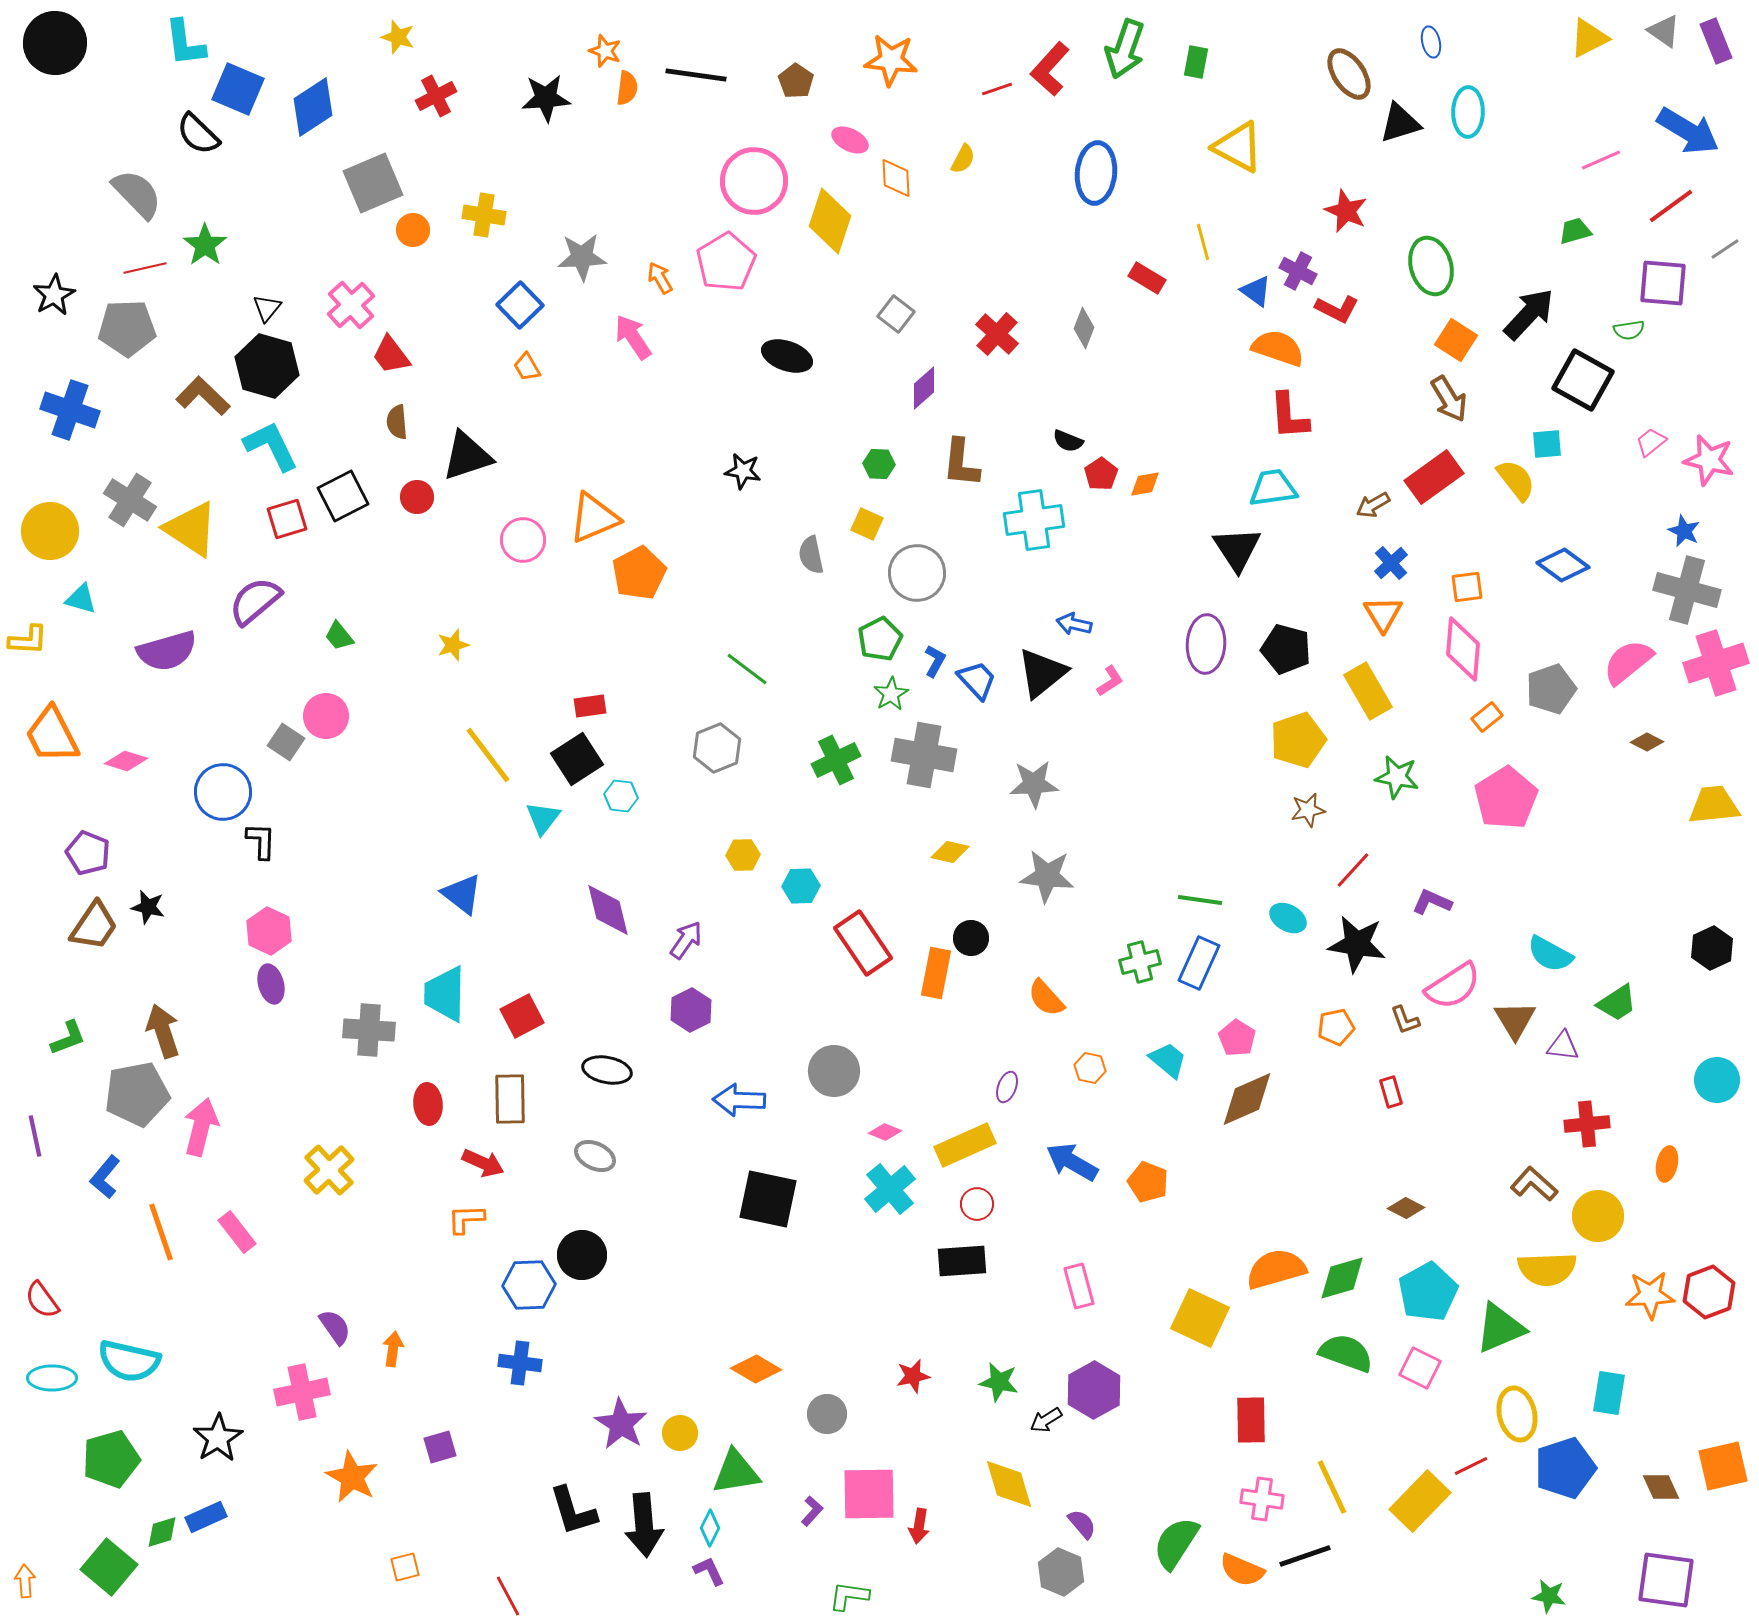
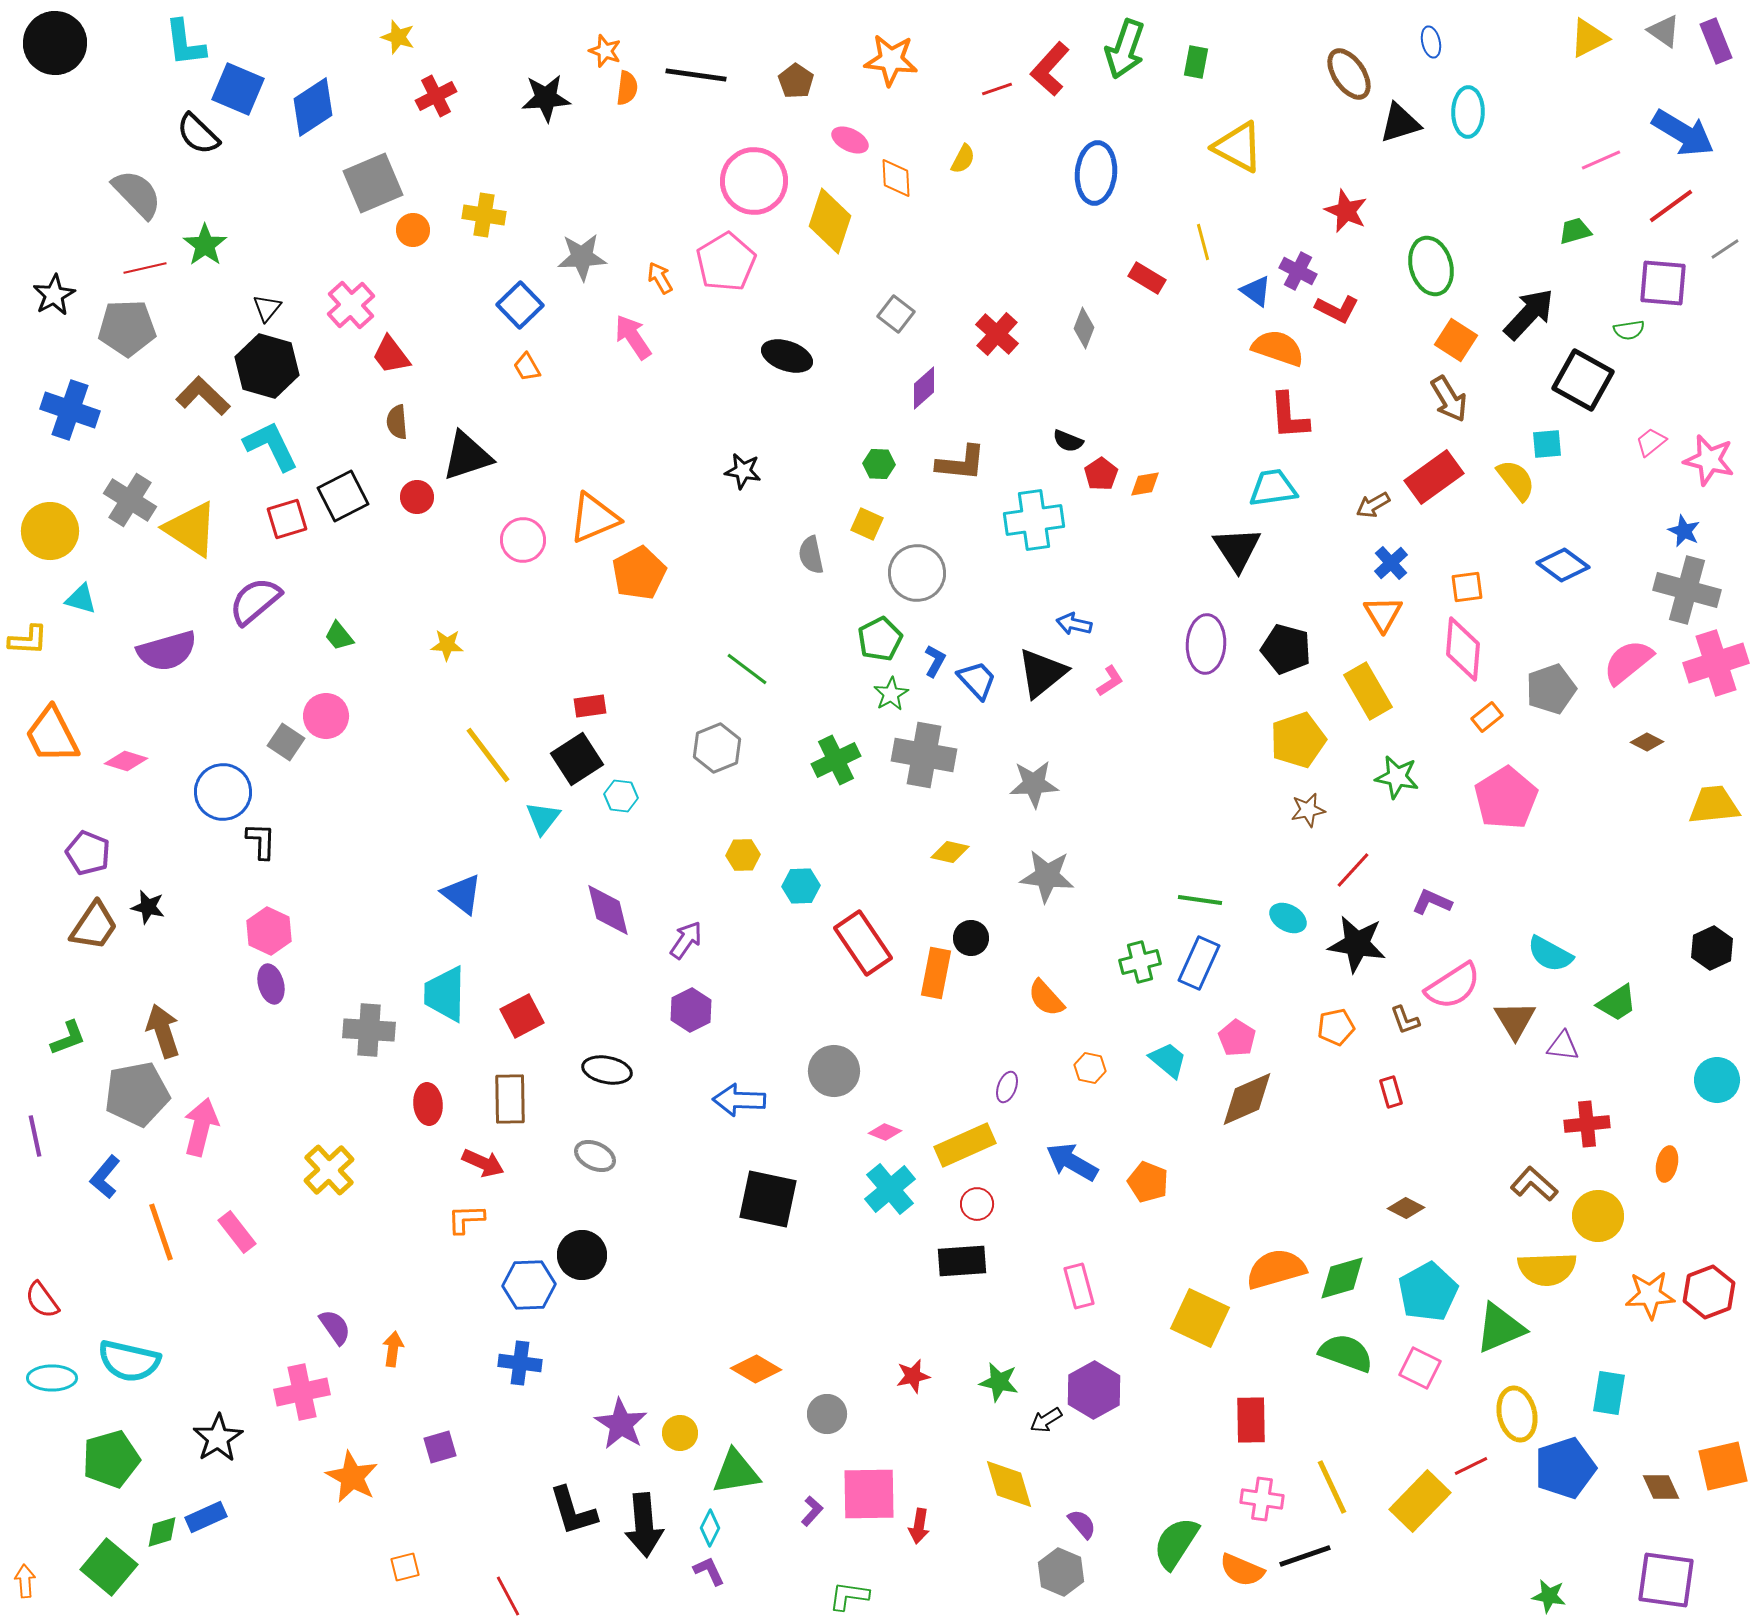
blue arrow at (1688, 131): moved 5 px left, 2 px down
brown L-shape at (961, 463): rotated 90 degrees counterclockwise
yellow star at (453, 645): moved 6 px left; rotated 20 degrees clockwise
